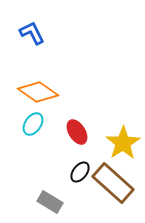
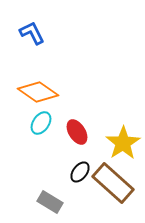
cyan ellipse: moved 8 px right, 1 px up
